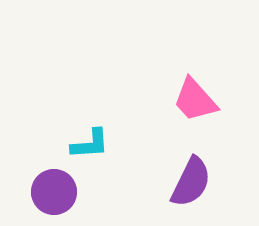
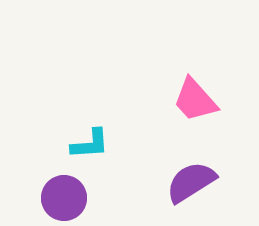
purple semicircle: rotated 148 degrees counterclockwise
purple circle: moved 10 px right, 6 px down
